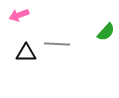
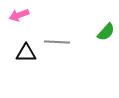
gray line: moved 2 px up
